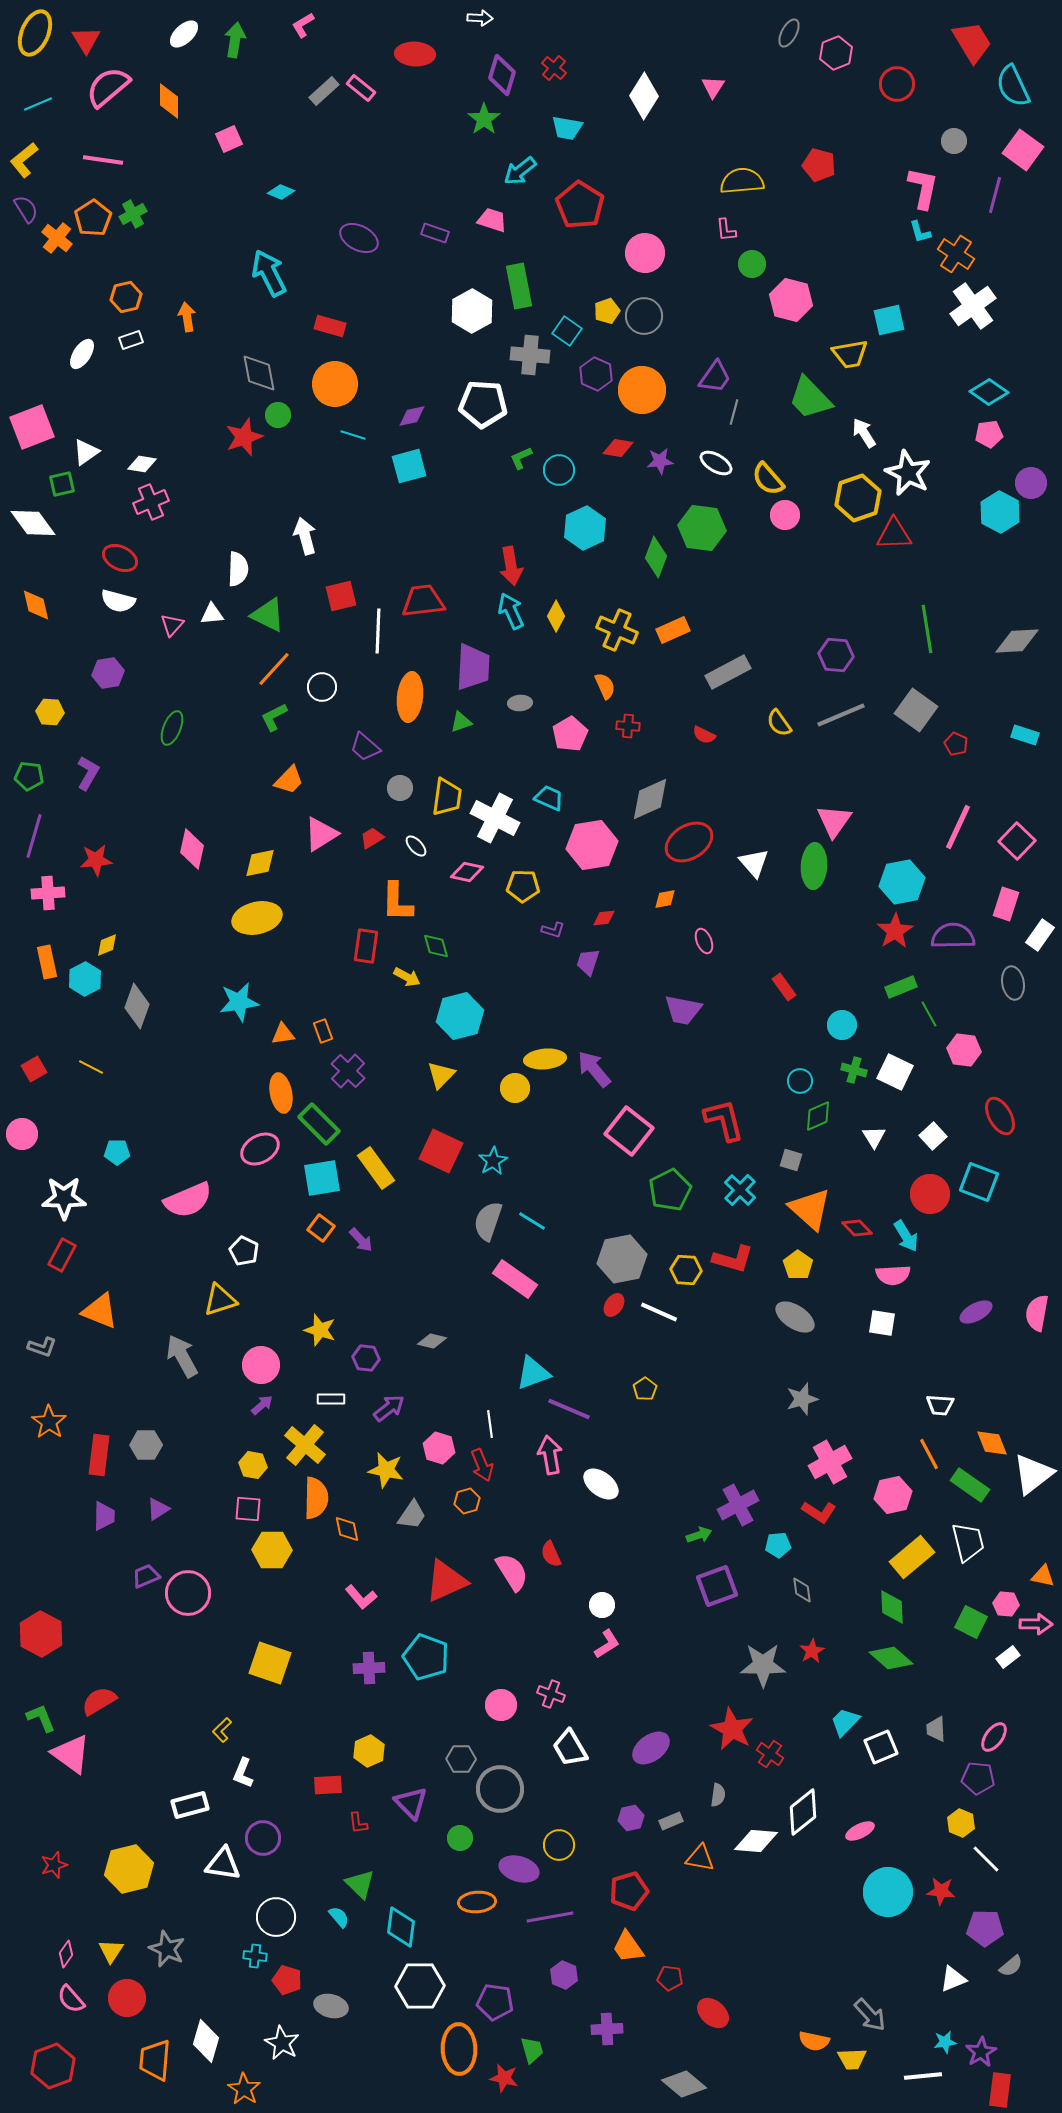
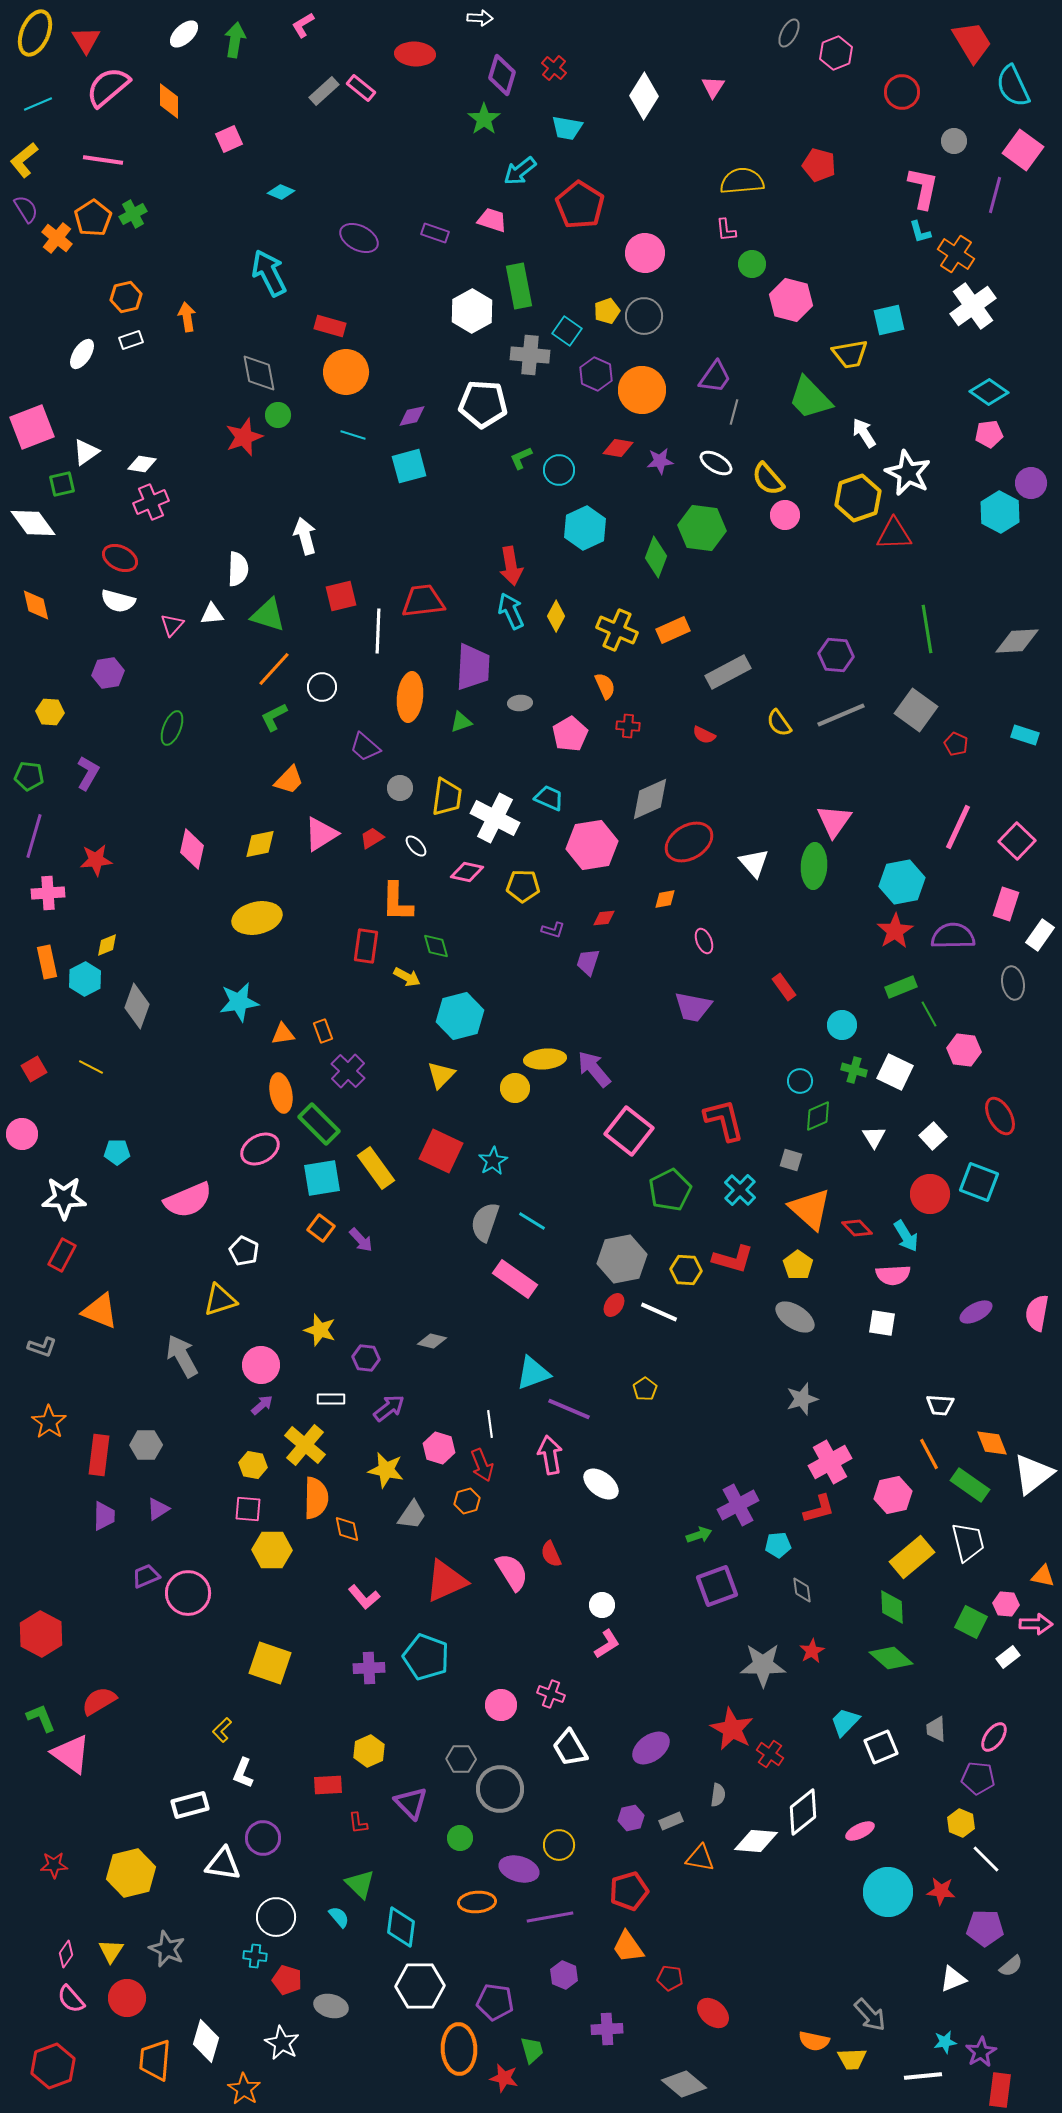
red circle at (897, 84): moved 5 px right, 8 px down
orange circle at (335, 384): moved 11 px right, 12 px up
green triangle at (268, 615): rotated 9 degrees counterclockwise
yellow diamond at (260, 863): moved 19 px up
purple trapezoid at (683, 1010): moved 10 px right, 3 px up
gray semicircle at (488, 1221): moved 3 px left, 1 px down
red L-shape at (819, 1512): moved 3 px up; rotated 48 degrees counterclockwise
pink L-shape at (361, 1597): moved 3 px right
red star at (54, 1865): rotated 16 degrees clockwise
yellow hexagon at (129, 1869): moved 2 px right, 4 px down
